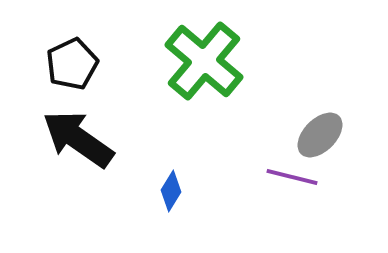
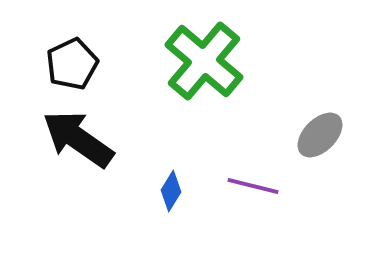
purple line: moved 39 px left, 9 px down
